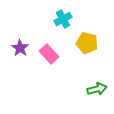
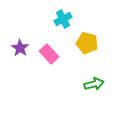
green arrow: moved 3 px left, 5 px up
